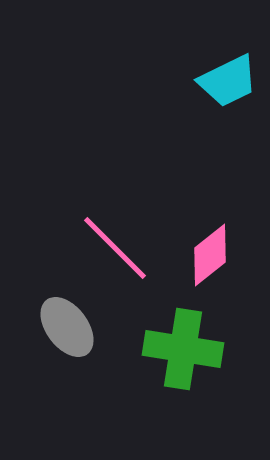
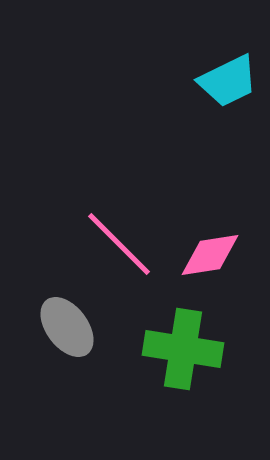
pink line: moved 4 px right, 4 px up
pink diamond: rotated 30 degrees clockwise
